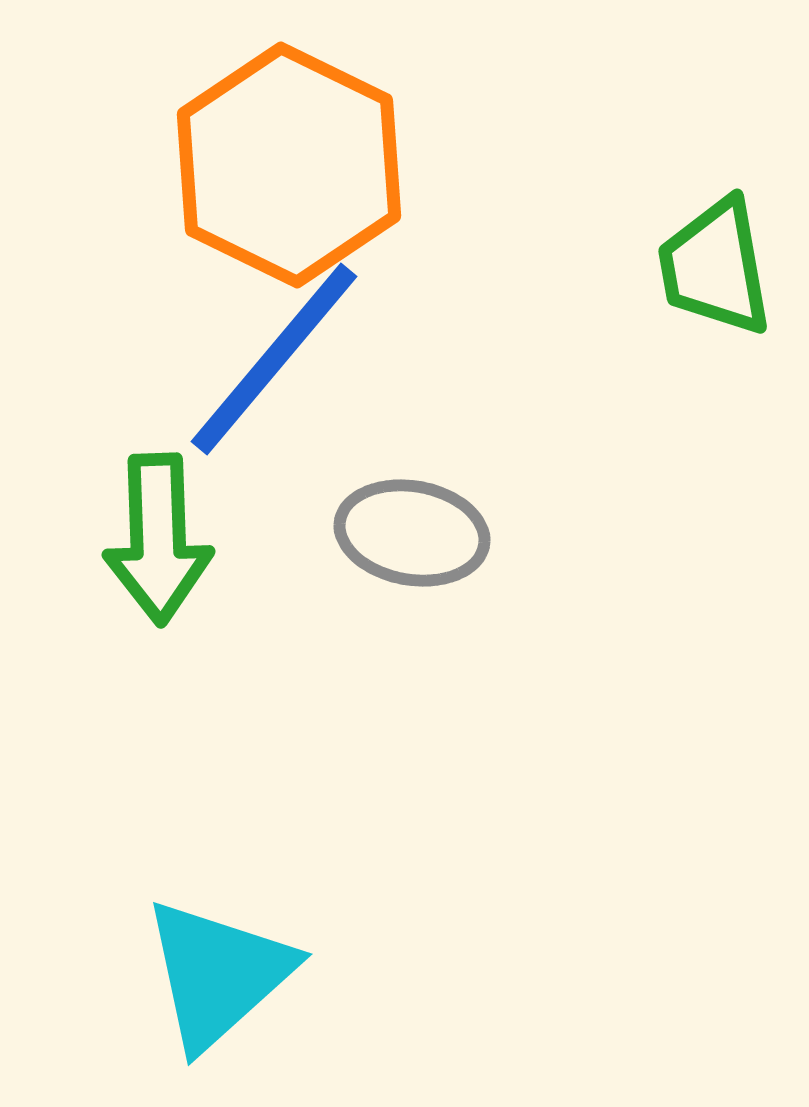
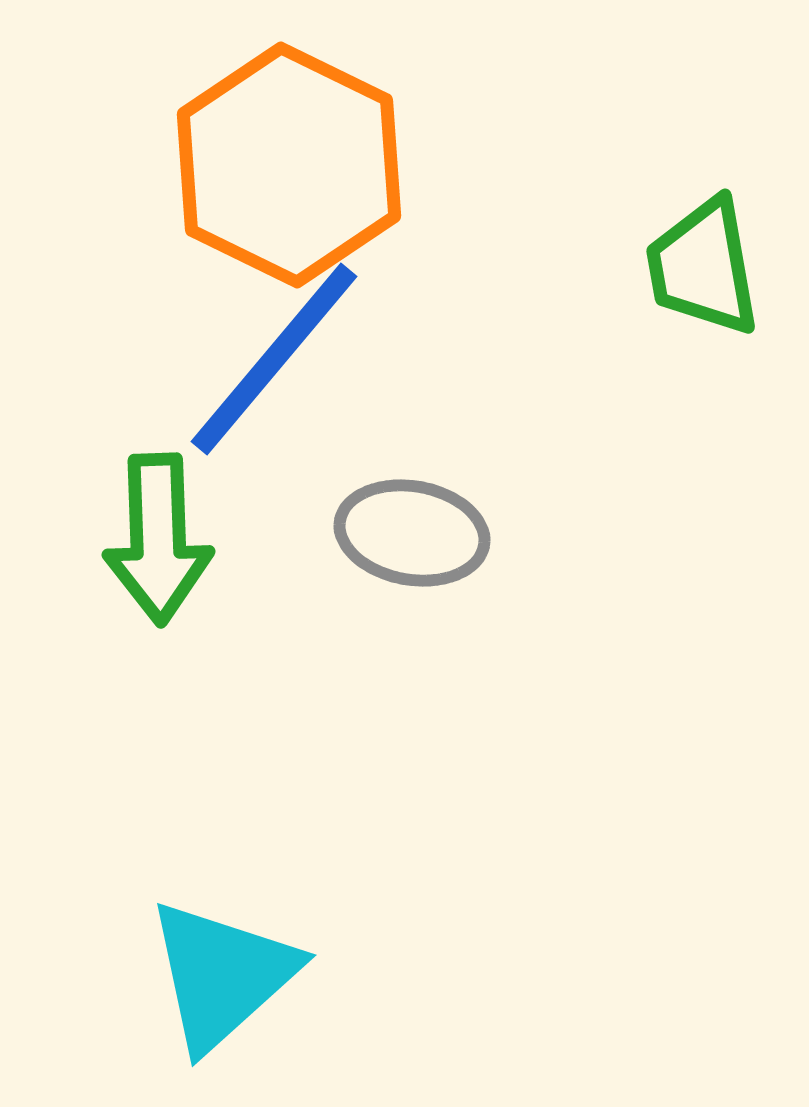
green trapezoid: moved 12 px left
cyan triangle: moved 4 px right, 1 px down
